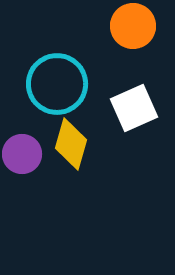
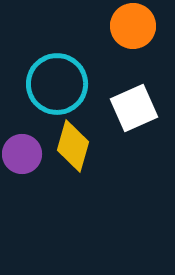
yellow diamond: moved 2 px right, 2 px down
